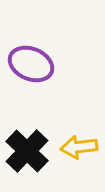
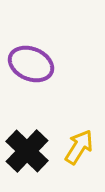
yellow arrow: rotated 129 degrees clockwise
